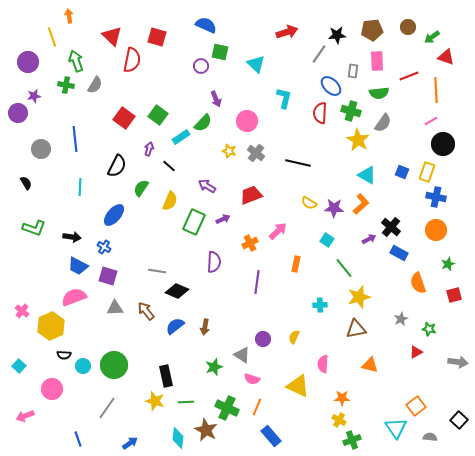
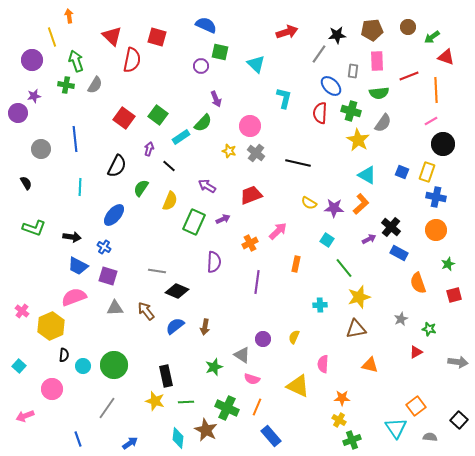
purple circle at (28, 62): moved 4 px right, 2 px up
pink circle at (247, 121): moved 3 px right, 5 px down
black semicircle at (64, 355): rotated 88 degrees counterclockwise
